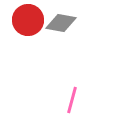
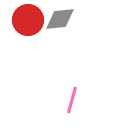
gray diamond: moved 1 px left, 4 px up; rotated 16 degrees counterclockwise
